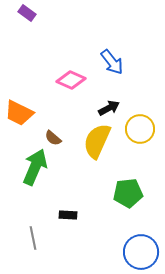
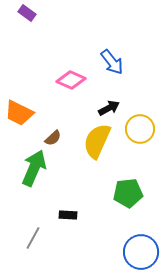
brown semicircle: rotated 84 degrees counterclockwise
green arrow: moved 1 px left, 1 px down
gray line: rotated 40 degrees clockwise
